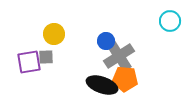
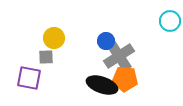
yellow circle: moved 4 px down
purple square: moved 16 px down; rotated 20 degrees clockwise
